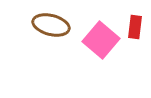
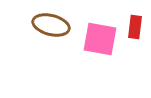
pink square: moved 1 px left, 1 px up; rotated 30 degrees counterclockwise
